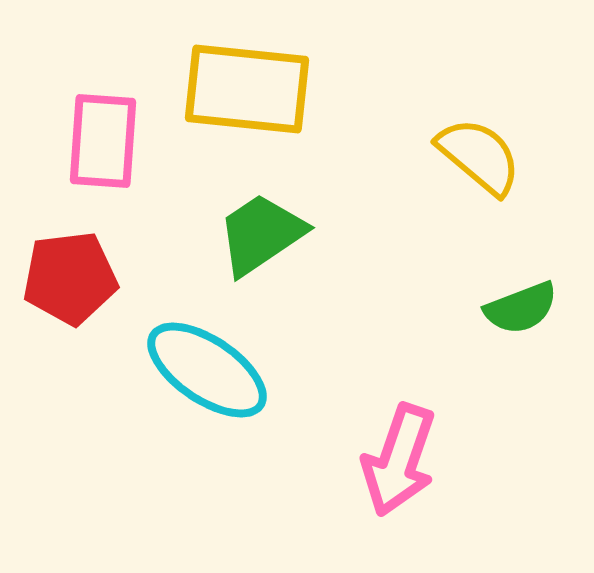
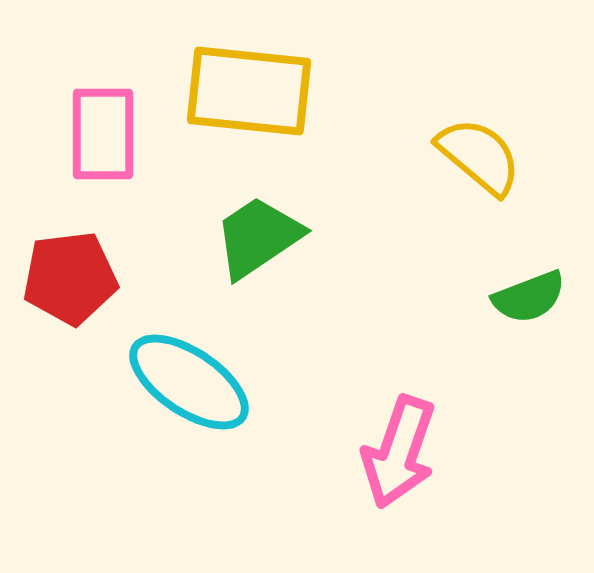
yellow rectangle: moved 2 px right, 2 px down
pink rectangle: moved 7 px up; rotated 4 degrees counterclockwise
green trapezoid: moved 3 px left, 3 px down
green semicircle: moved 8 px right, 11 px up
cyan ellipse: moved 18 px left, 12 px down
pink arrow: moved 8 px up
